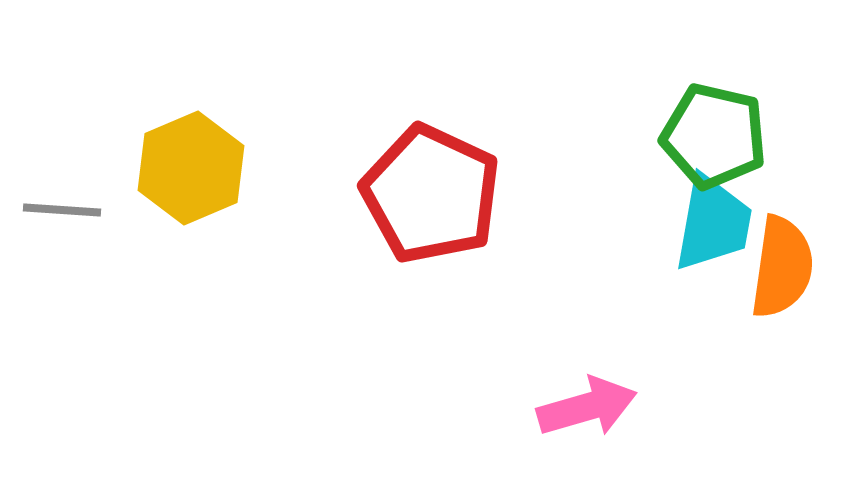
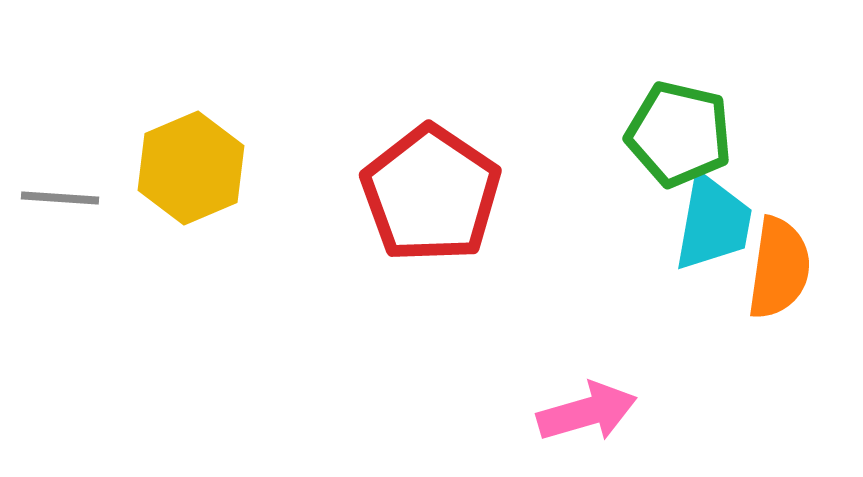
green pentagon: moved 35 px left, 2 px up
red pentagon: rotated 9 degrees clockwise
gray line: moved 2 px left, 12 px up
orange semicircle: moved 3 px left, 1 px down
pink arrow: moved 5 px down
